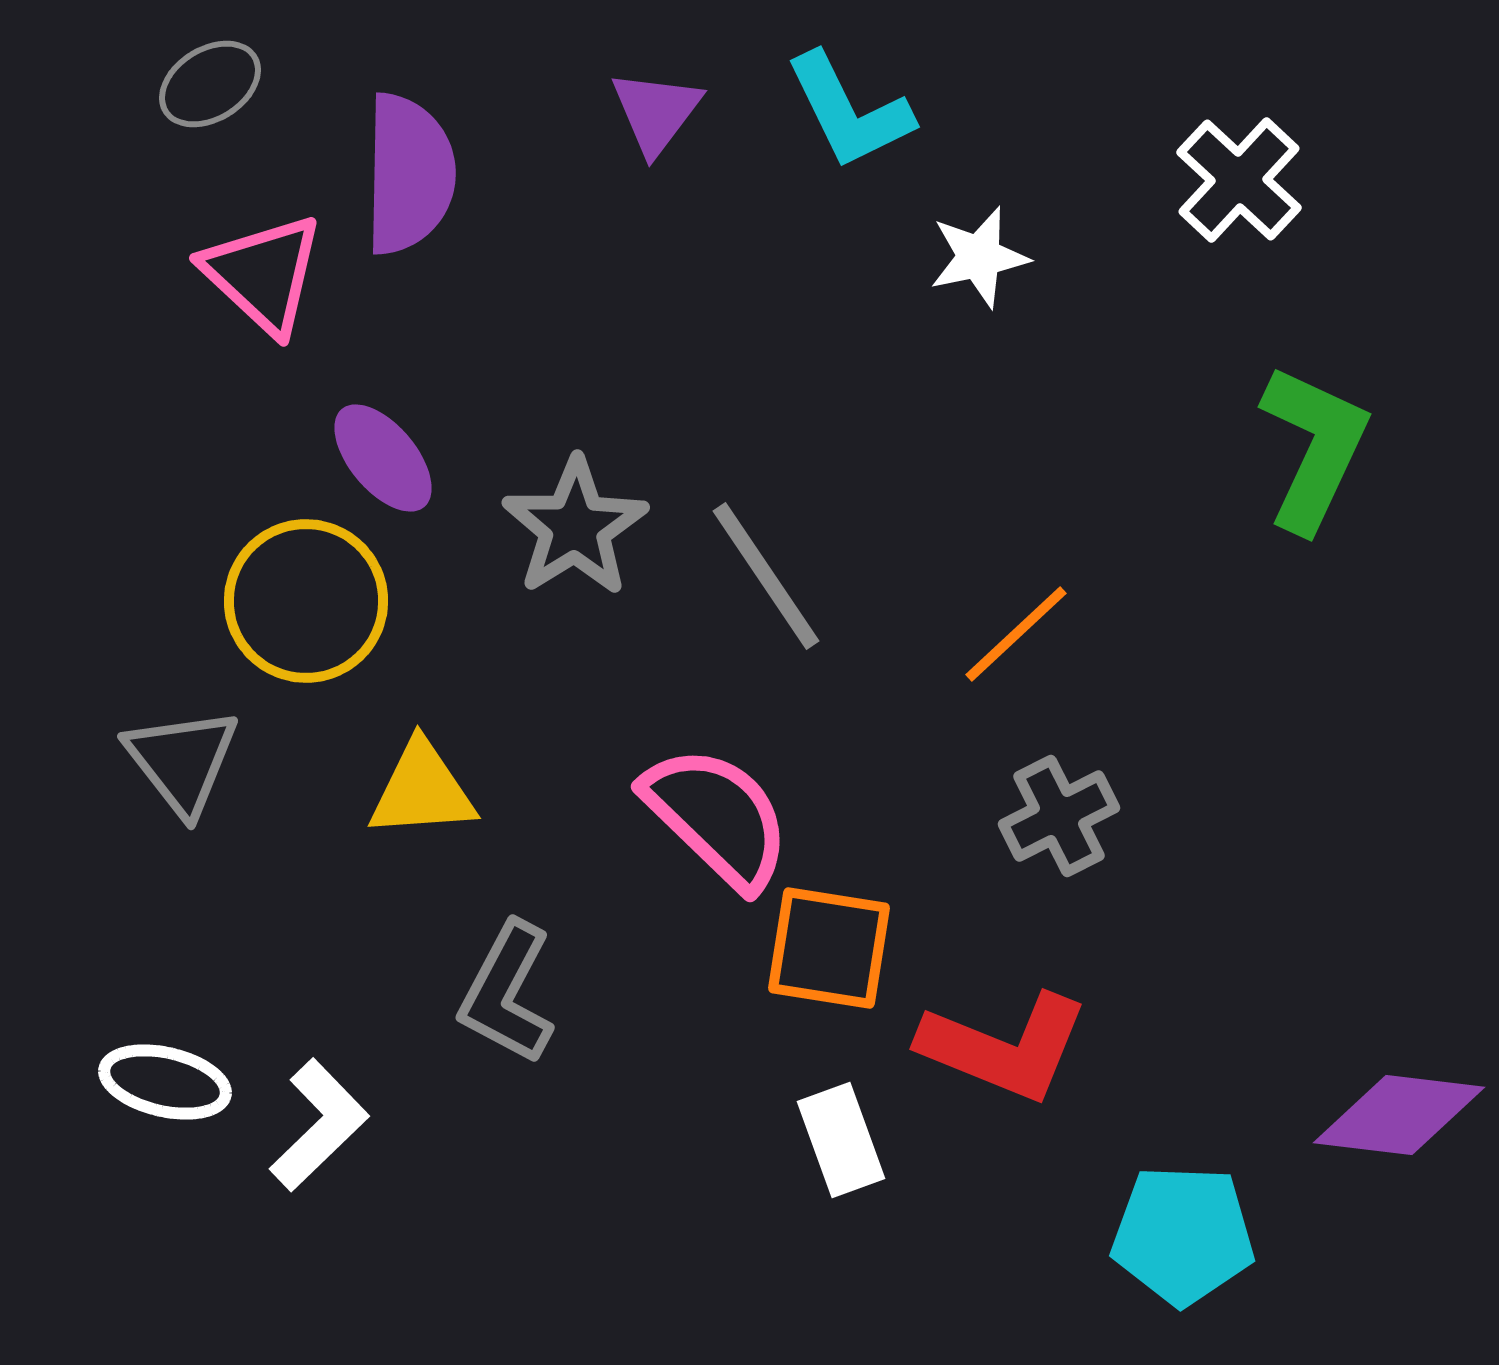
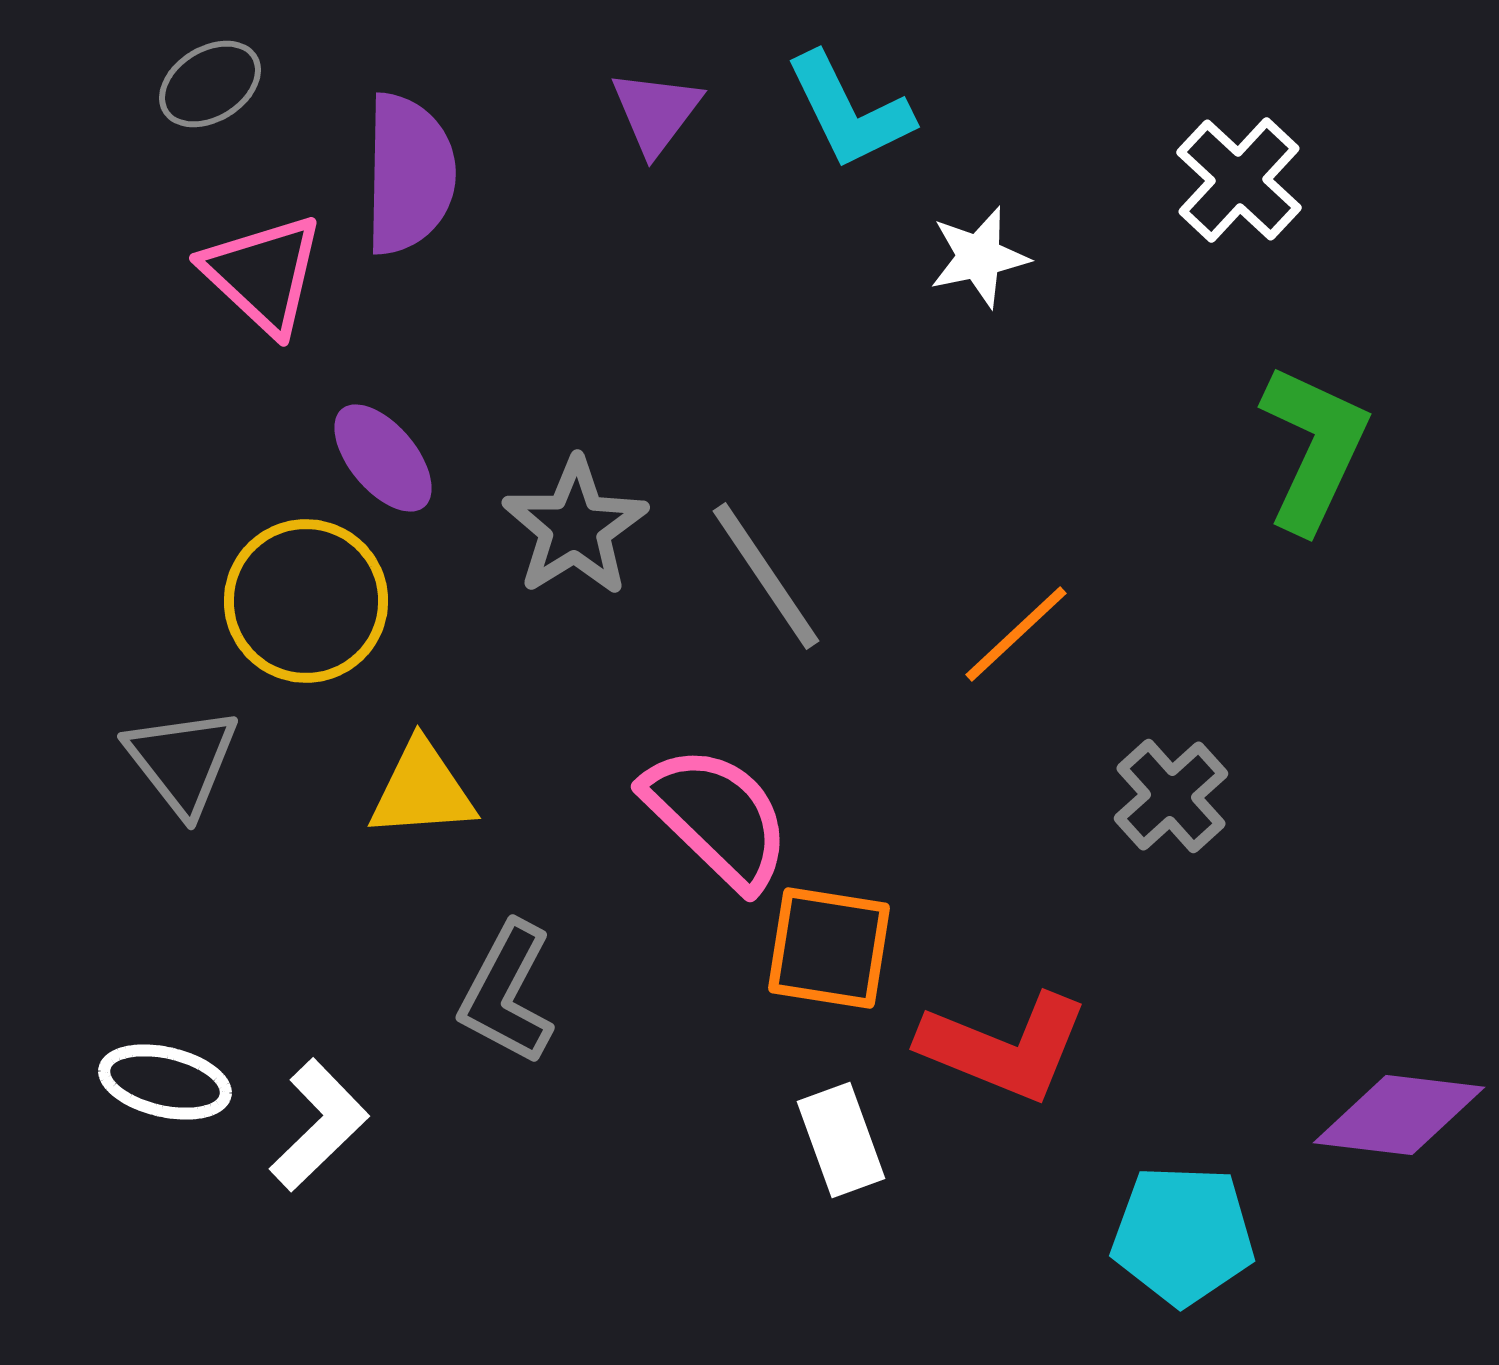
gray cross: moved 112 px right, 20 px up; rotated 15 degrees counterclockwise
